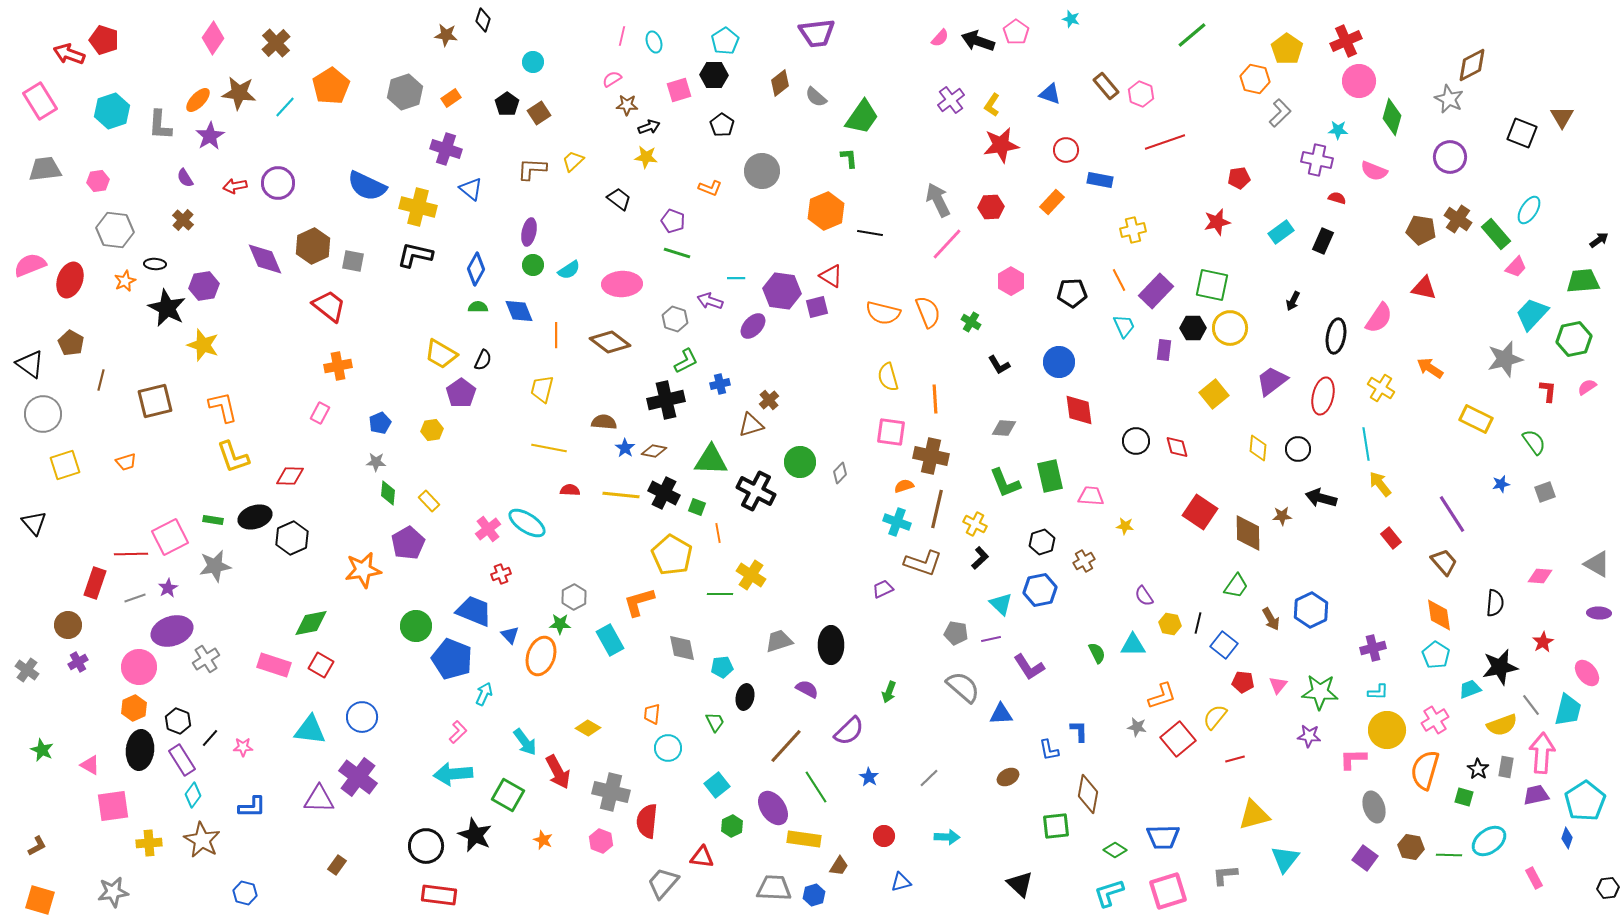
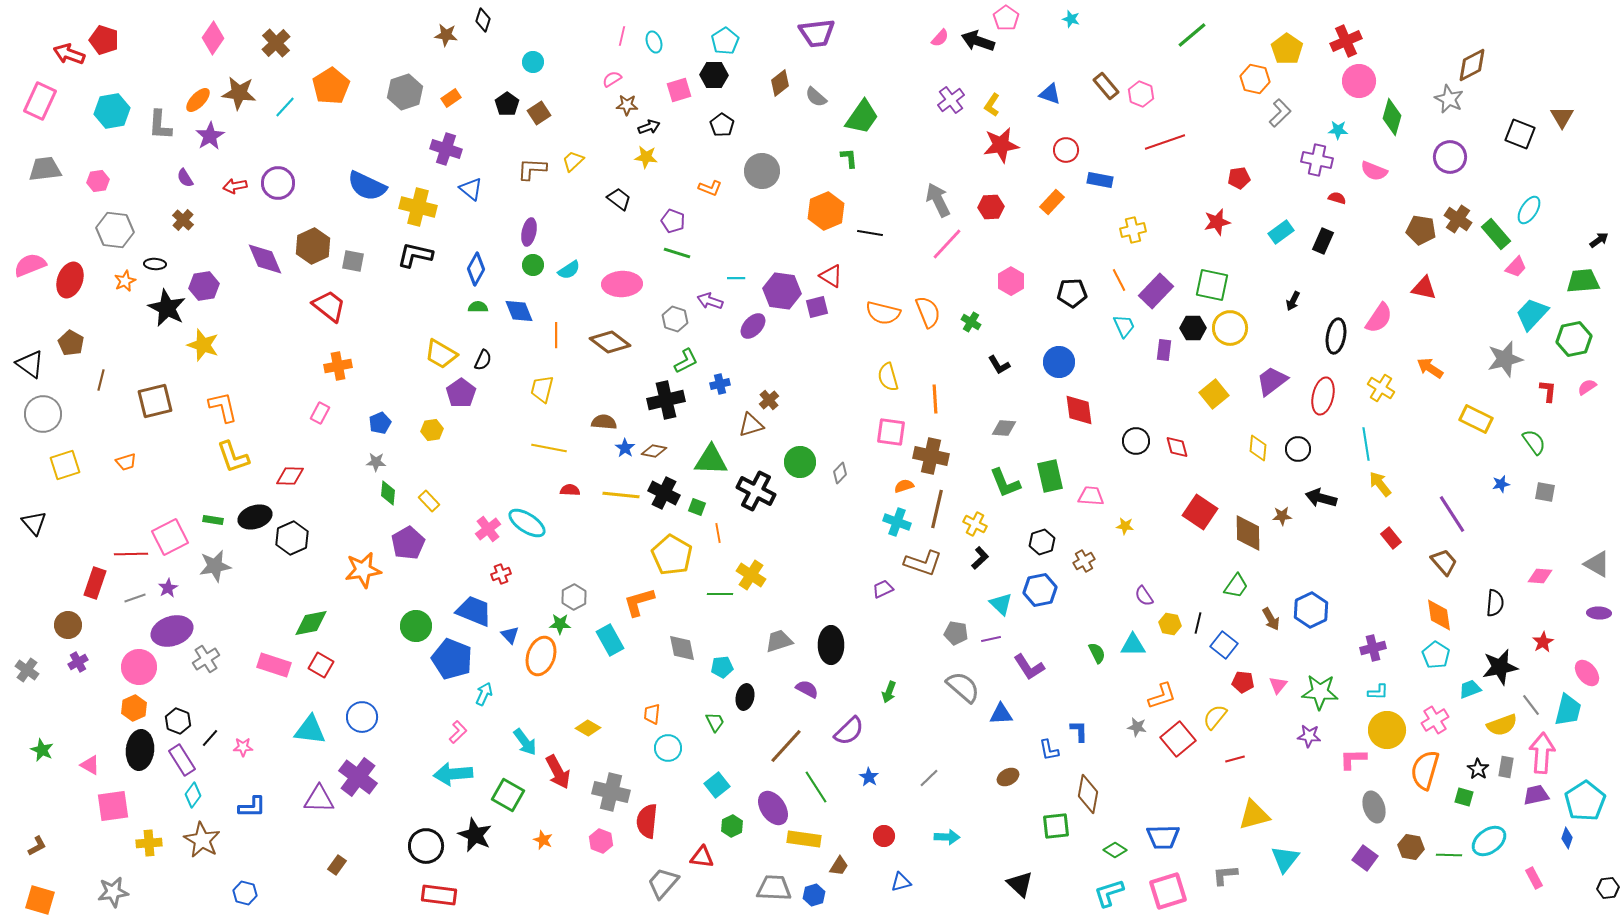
pink pentagon at (1016, 32): moved 10 px left, 14 px up
pink rectangle at (40, 101): rotated 57 degrees clockwise
cyan hexagon at (112, 111): rotated 8 degrees clockwise
black square at (1522, 133): moved 2 px left, 1 px down
gray square at (1545, 492): rotated 30 degrees clockwise
